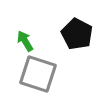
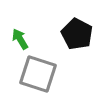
green arrow: moved 5 px left, 2 px up
